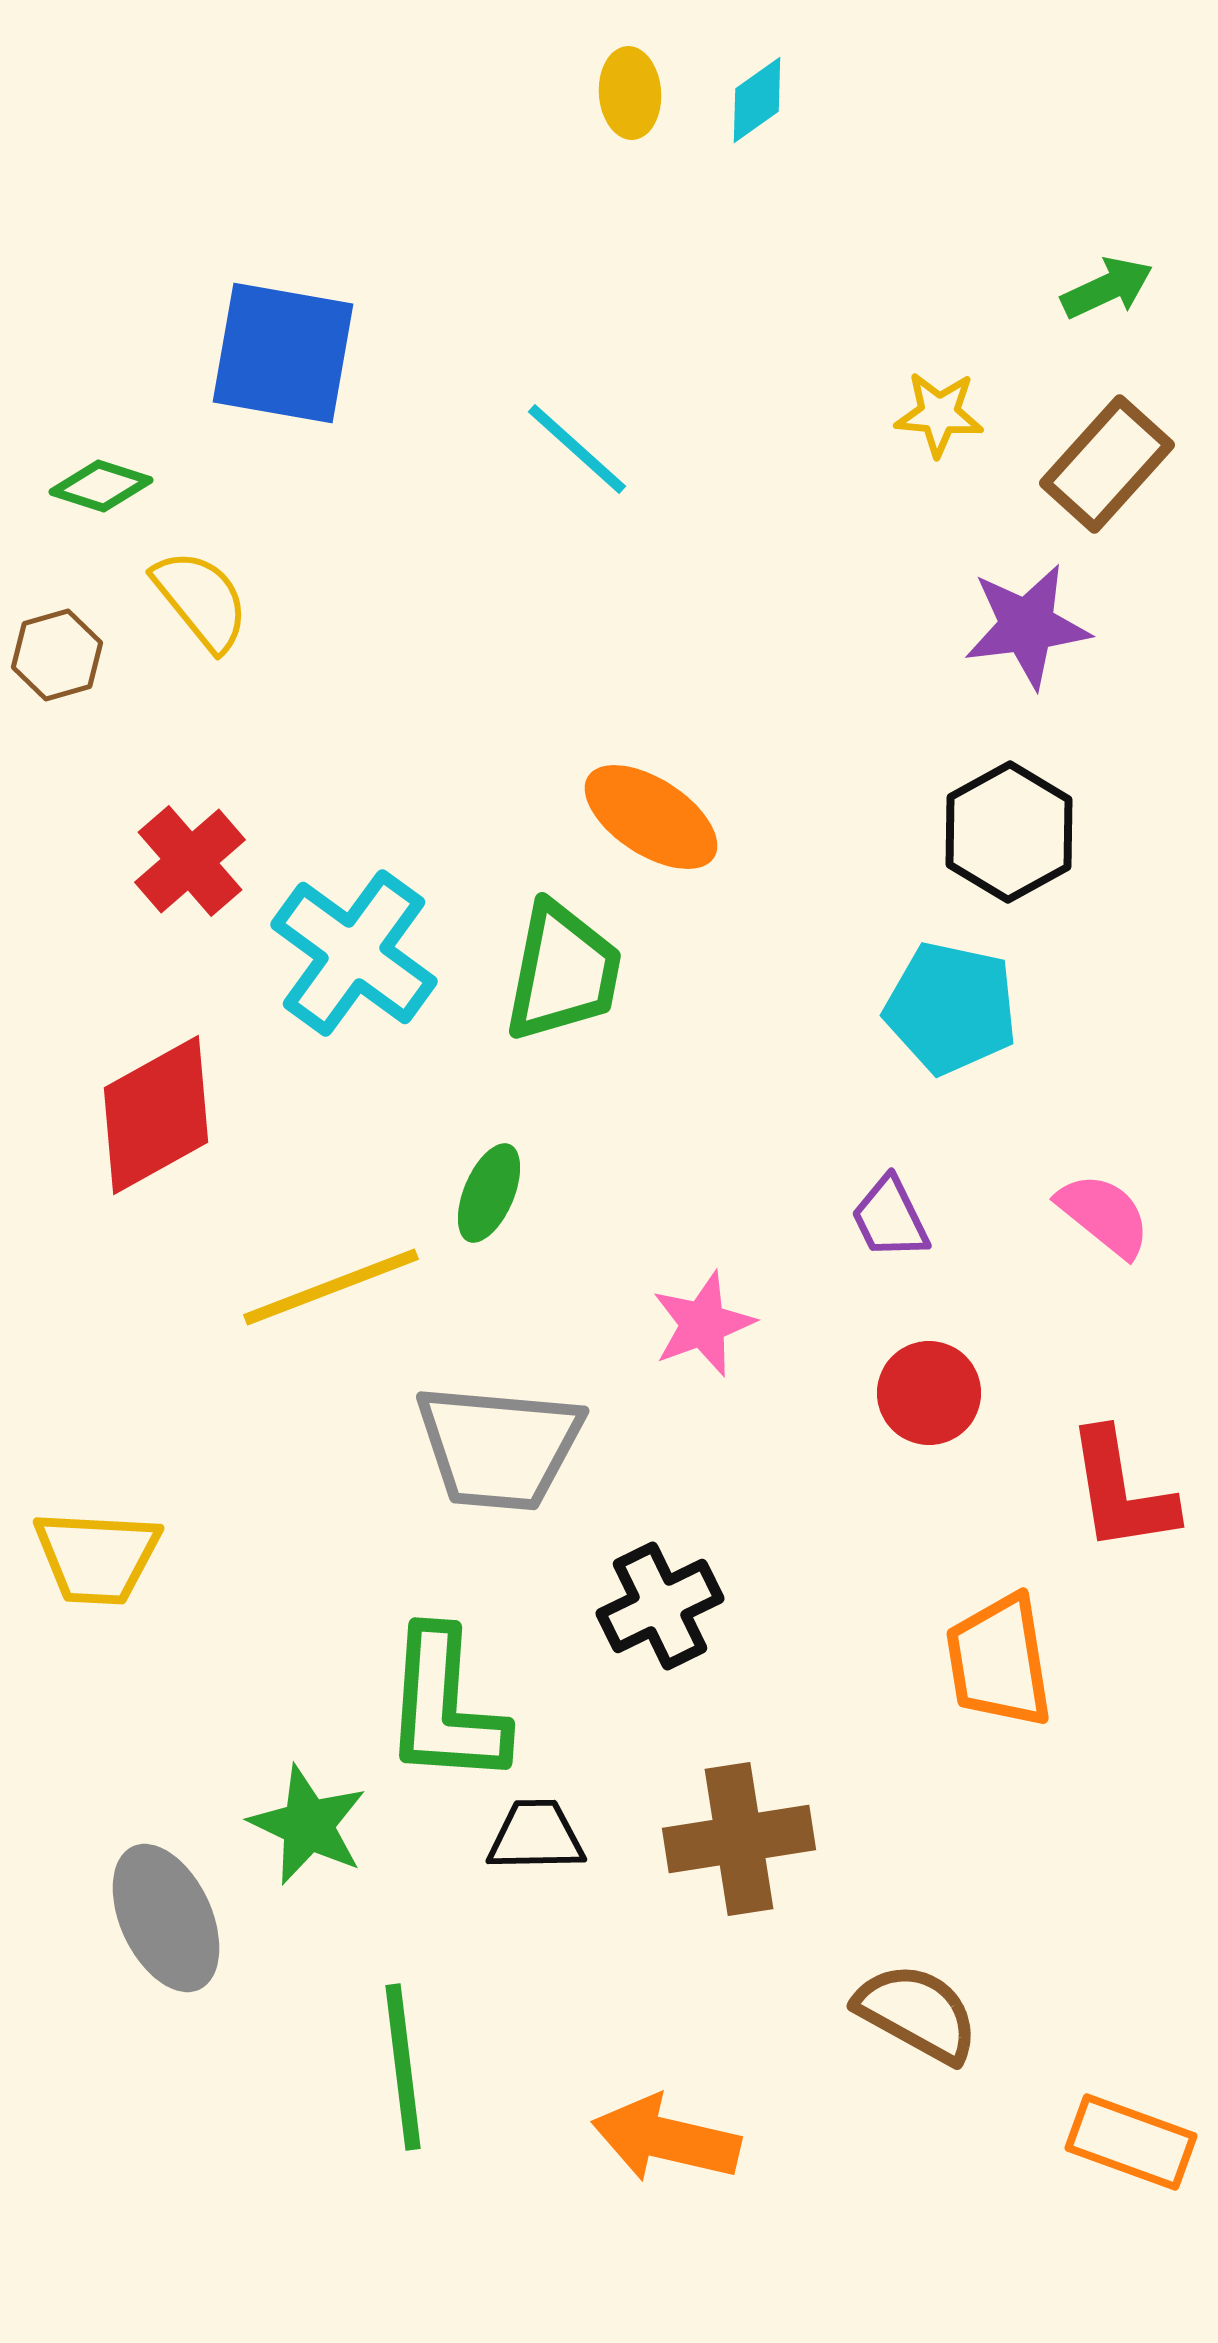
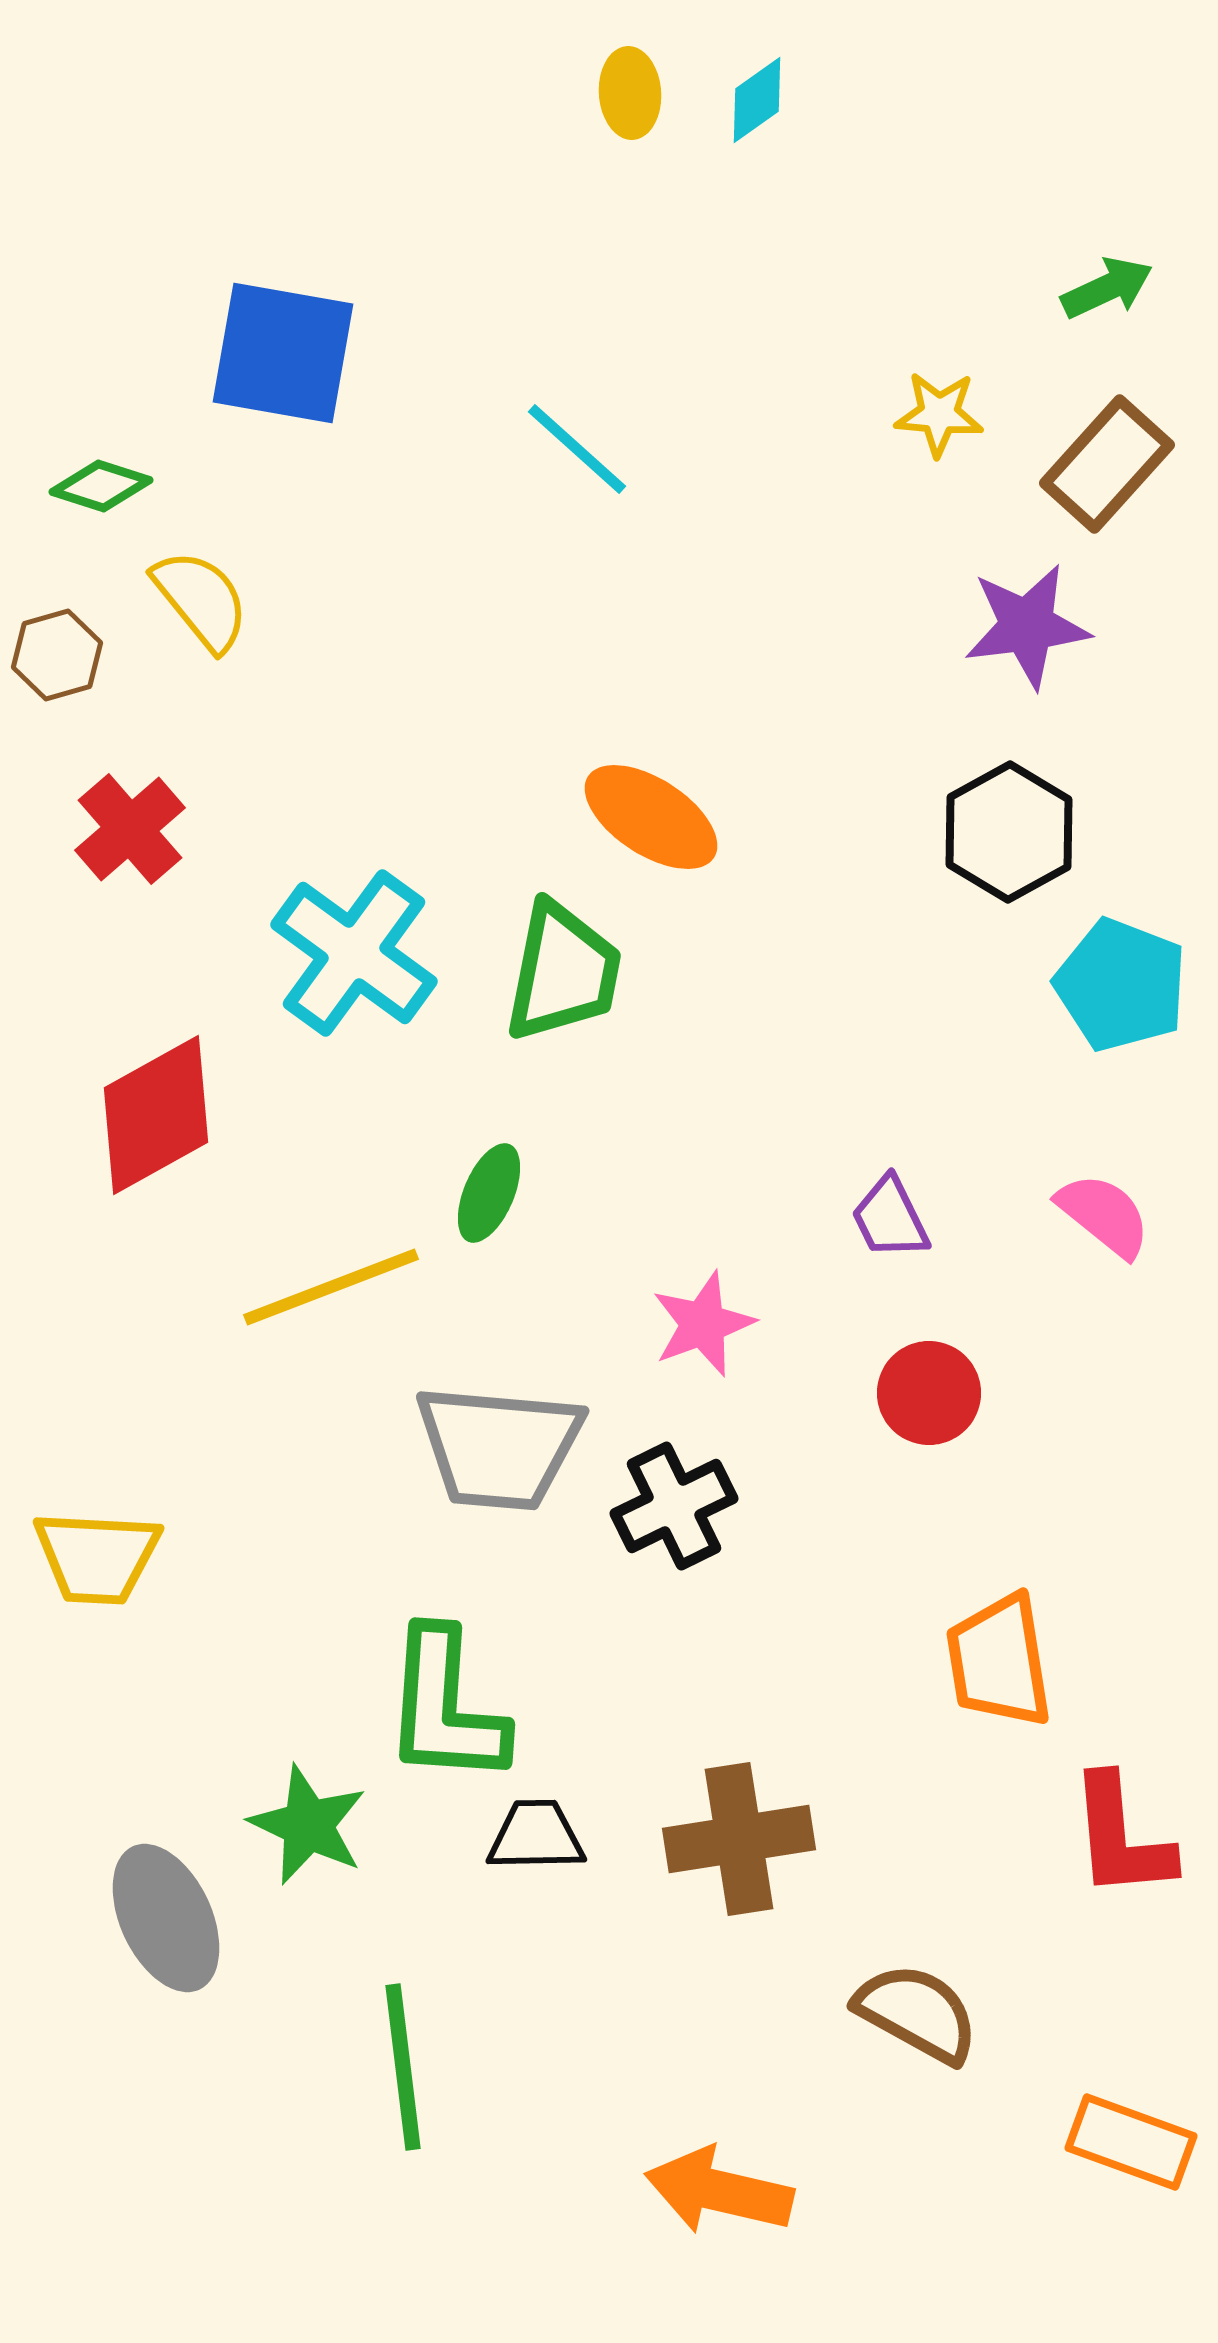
red cross: moved 60 px left, 32 px up
cyan pentagon: moved 170 px right, 23 px up; rotated 9 degrees clockwise
red L-shape: moved 346 px down; rotated 4 degrees clockwise
black cross: moved 14 px right, 100 px up
orange arrow: moved 53 px right, 52 px down
